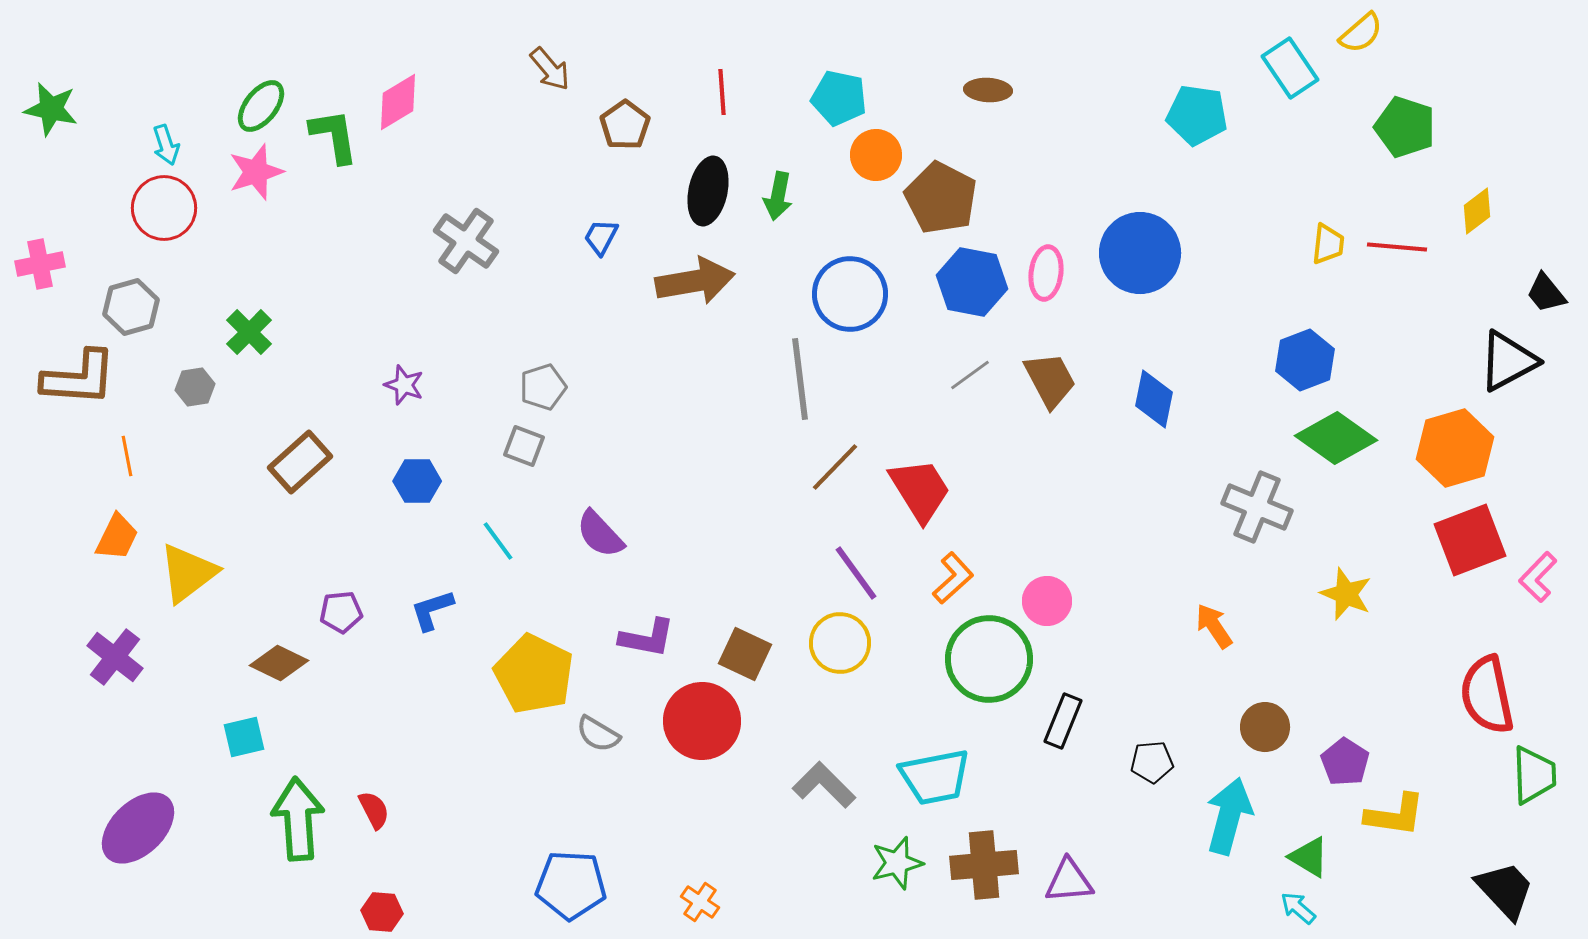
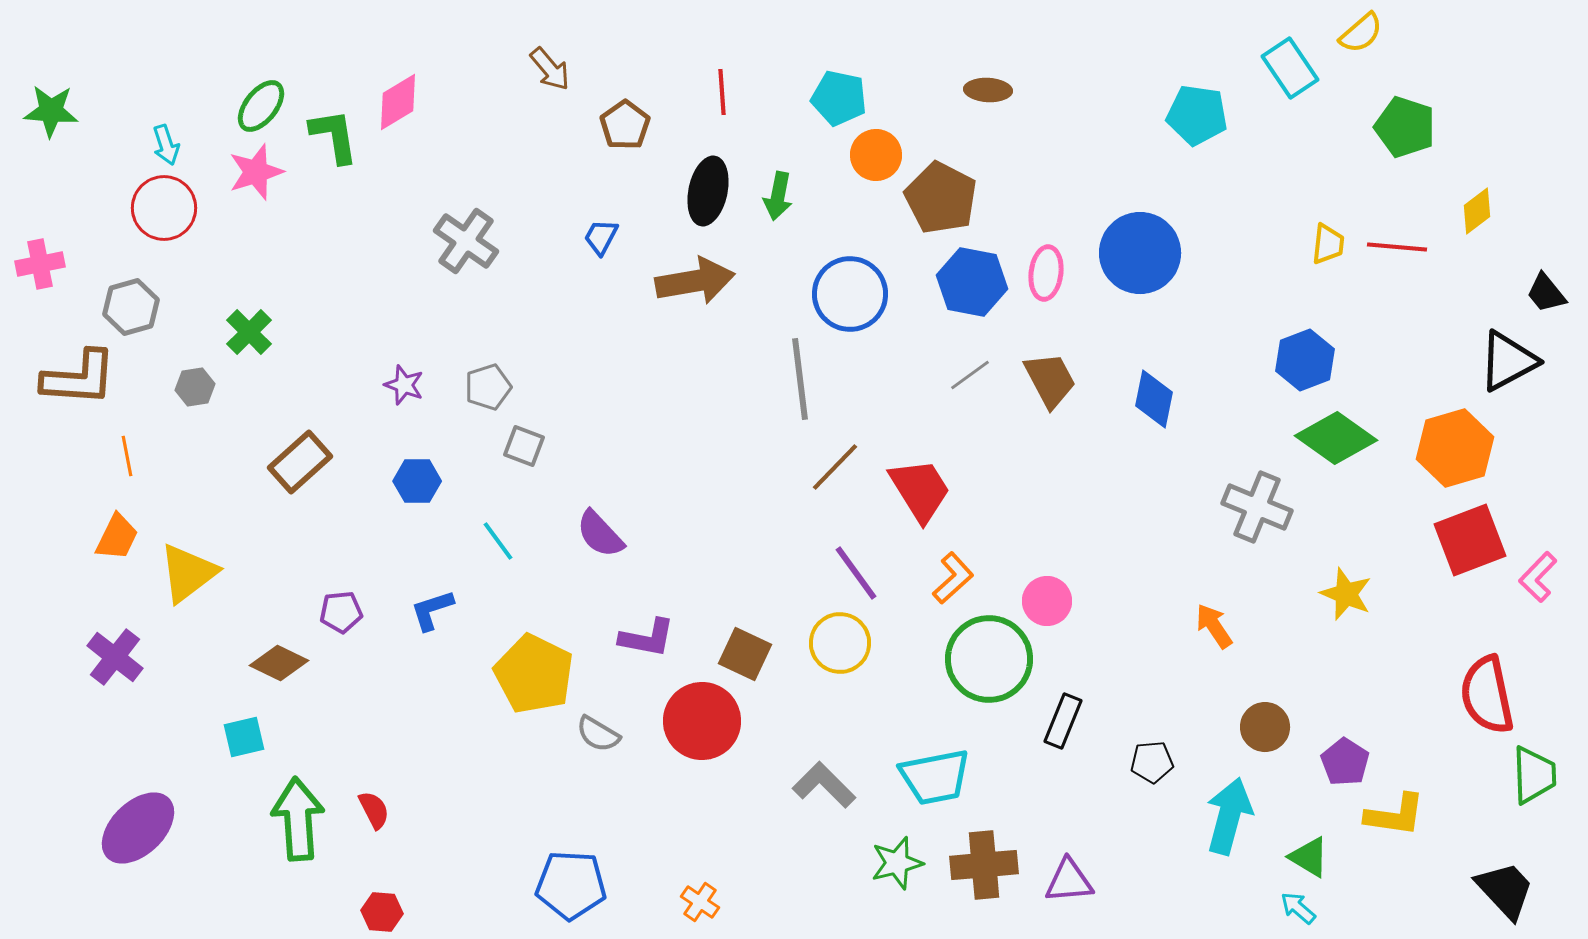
green star at (51, 109): moved 2 px down; rotated 8 degrees counterclockwise
gray pentagon at (543, 387): moved 55 px left
